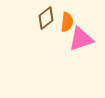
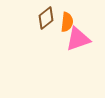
pink triangle: moved 3 px left
